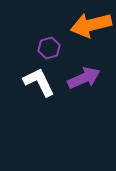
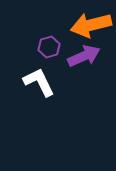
purple hexagon: moved 1 px up
purple arrow: moved 22 px up
